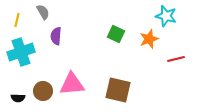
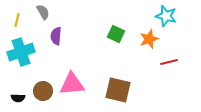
red line: moved 7 px left, 3 px down
